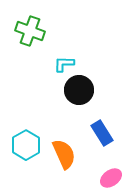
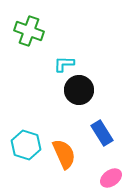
green cross: moved 1 px left
cyan hexagon: rotated 12 degrees counterclockwise
